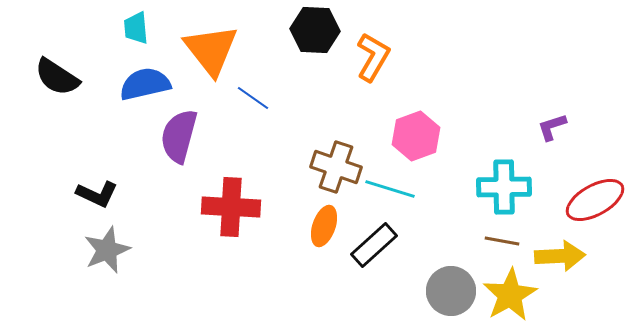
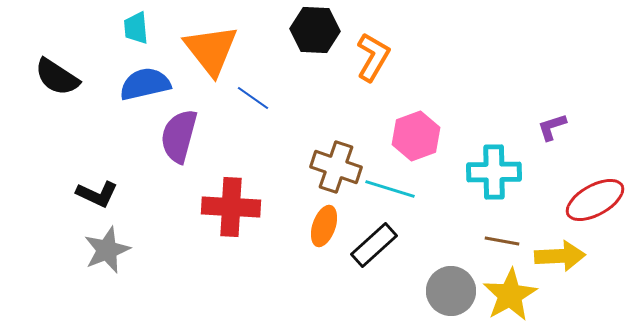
cyan cross: moved 10 px left, 15 px up
